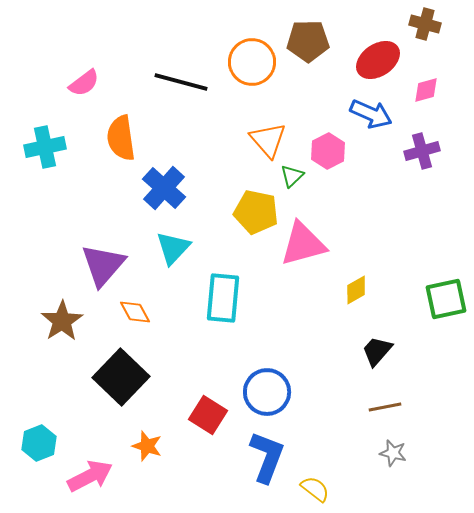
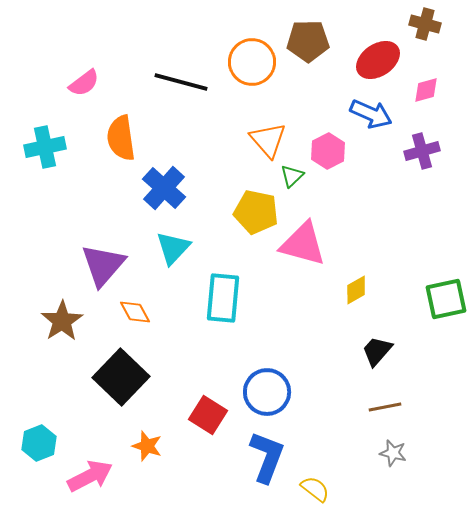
pink triangle: rotated 30 degrees clockwise
